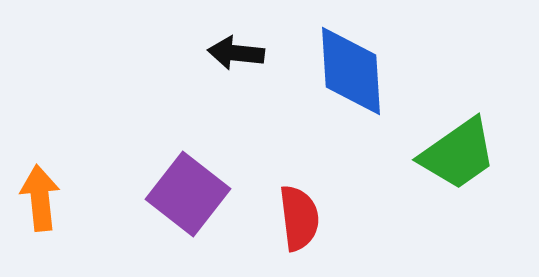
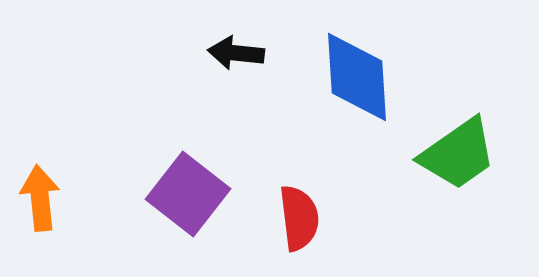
blue diamond: moved 6 px right, 6 px down
